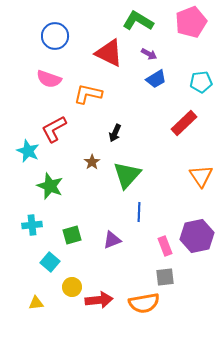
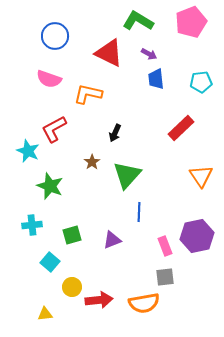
blue trapezoid: rotated 115 degrees clockwise
red rectangle: moved 3 px left, 5 px down
yellow triangle: moved 9 px right, 11 px down
